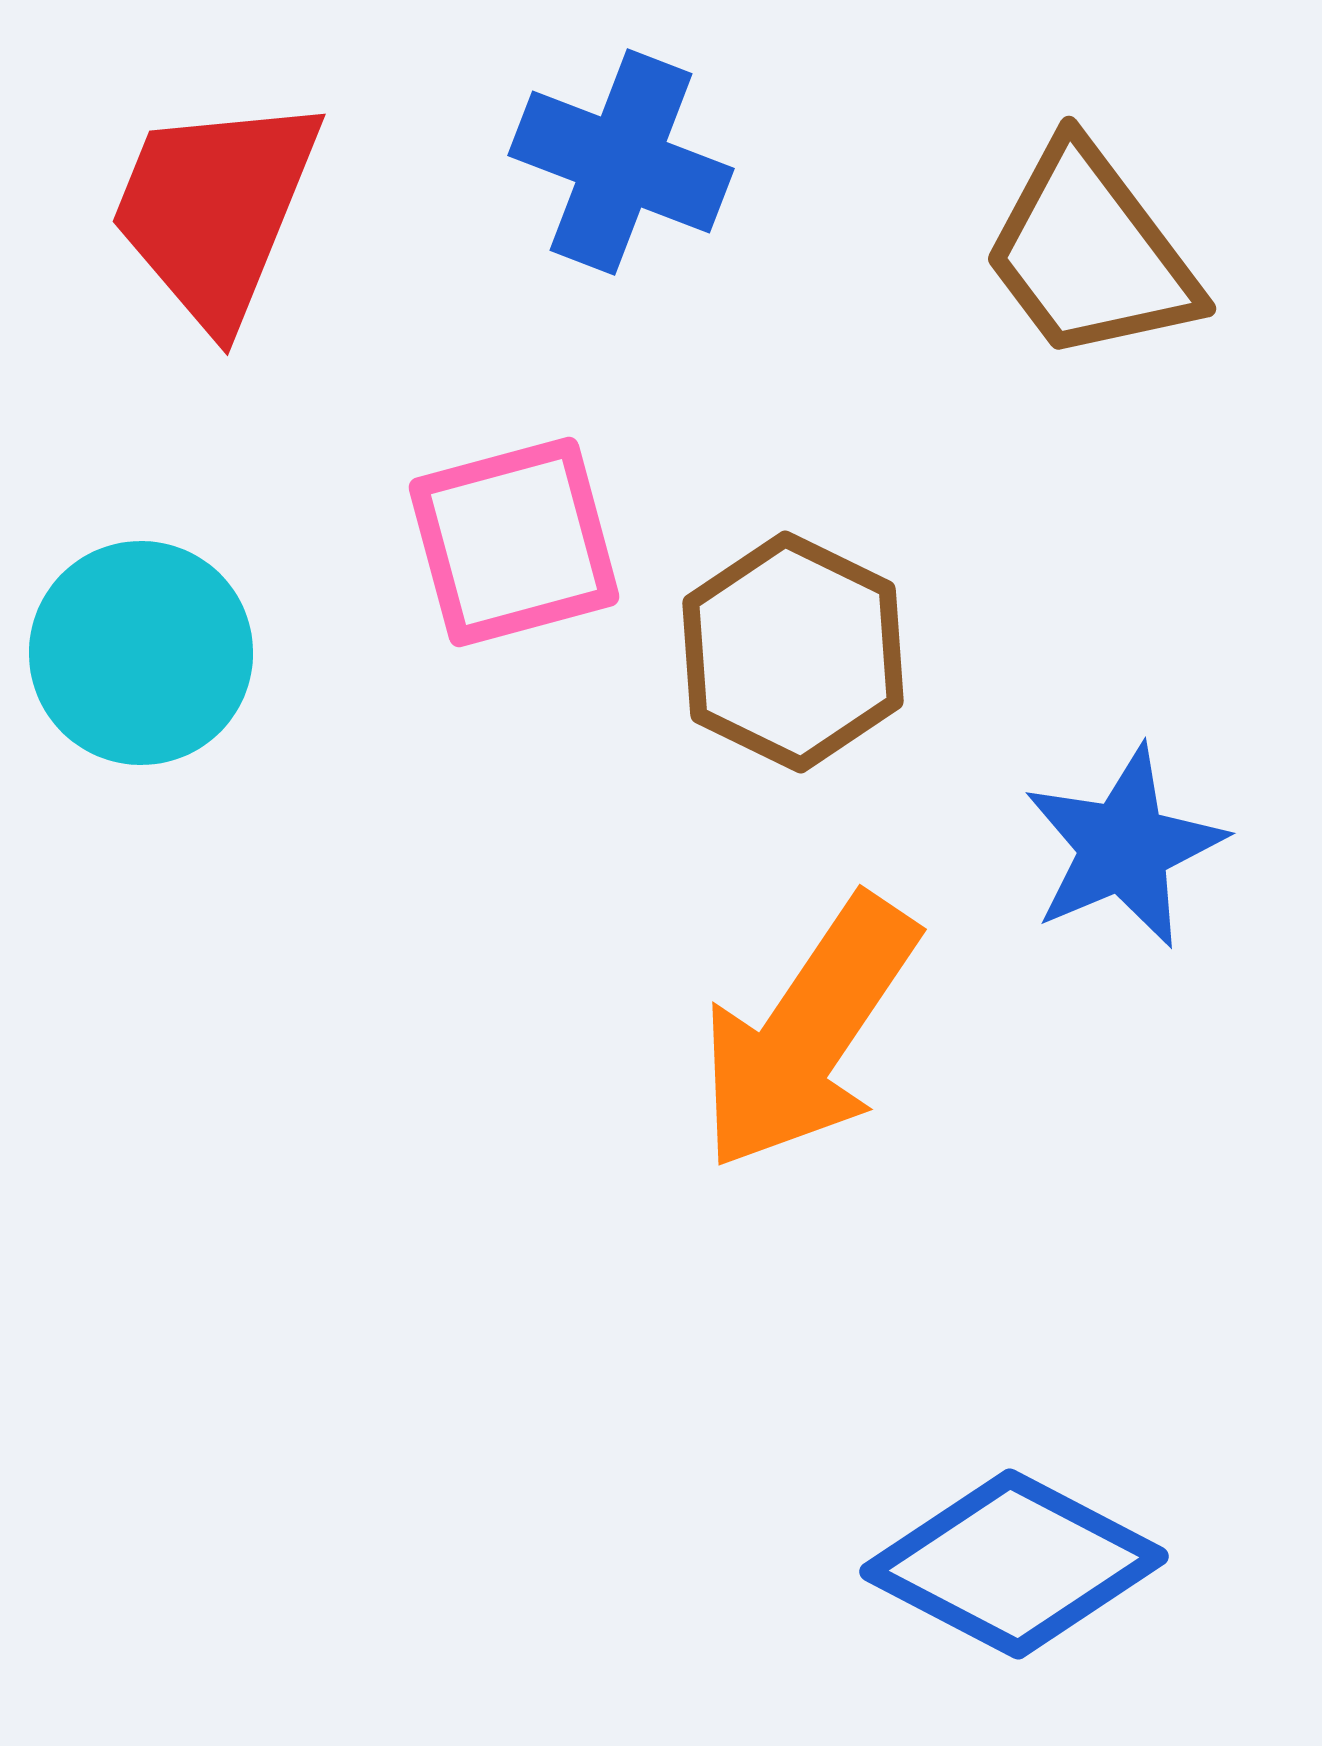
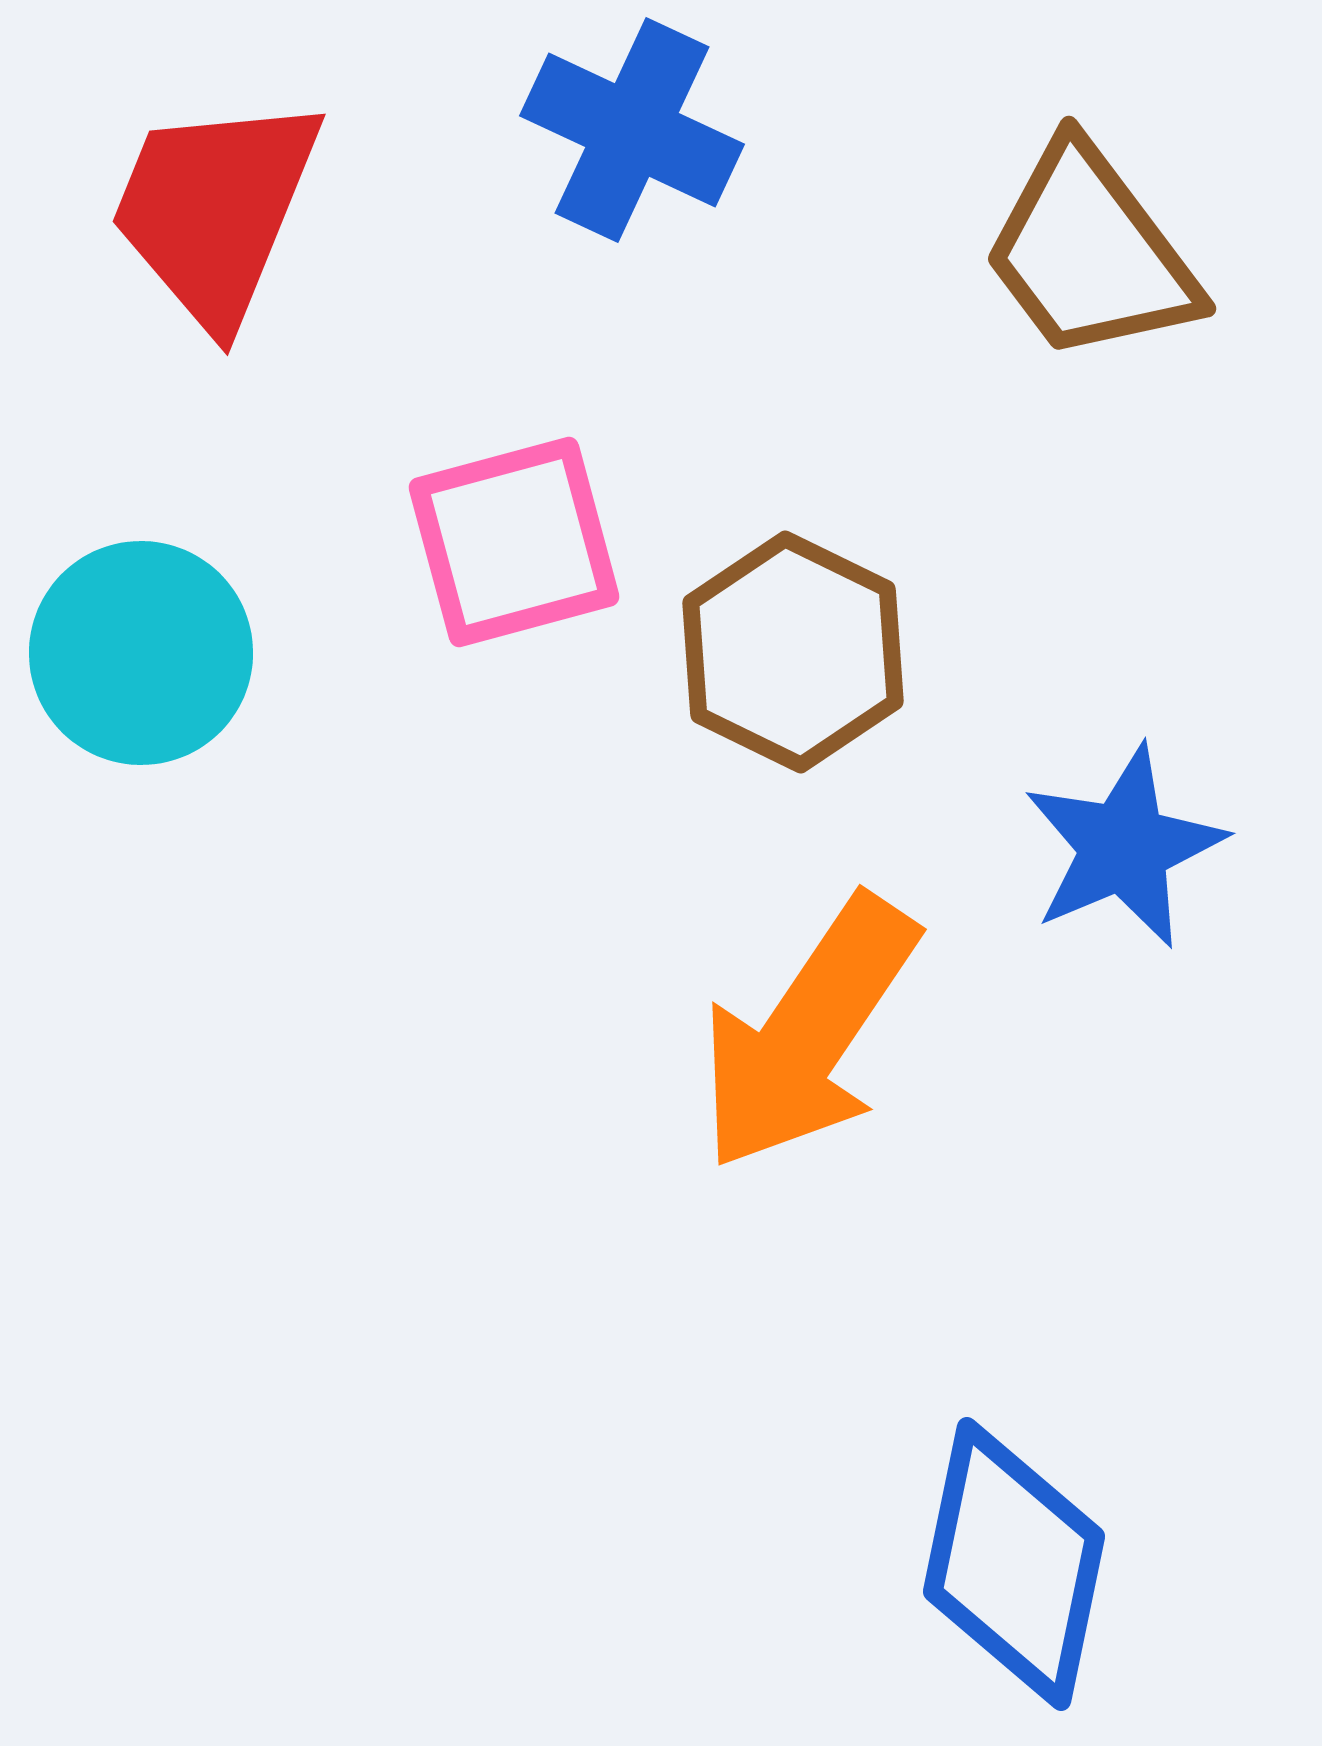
blue cross: moved 11 px right, 32 px up; rotated 4 degrees clockwise
blue diamond: rotated 74 degrees clockwise
